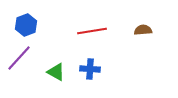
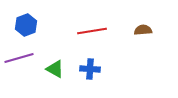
purple line: rotated 32 degrees clockwise
green triangle: moved 1 px left, 3 px up
